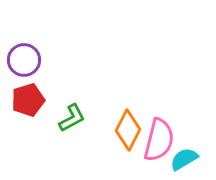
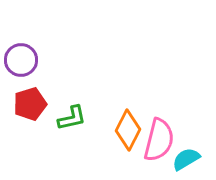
purple circle: moved 3 px left
red pentagon: moved 2 px right, 4 px down
green L-shape: rotated 16 degrees clockwise
cyan semicircle: moved 2 px right
